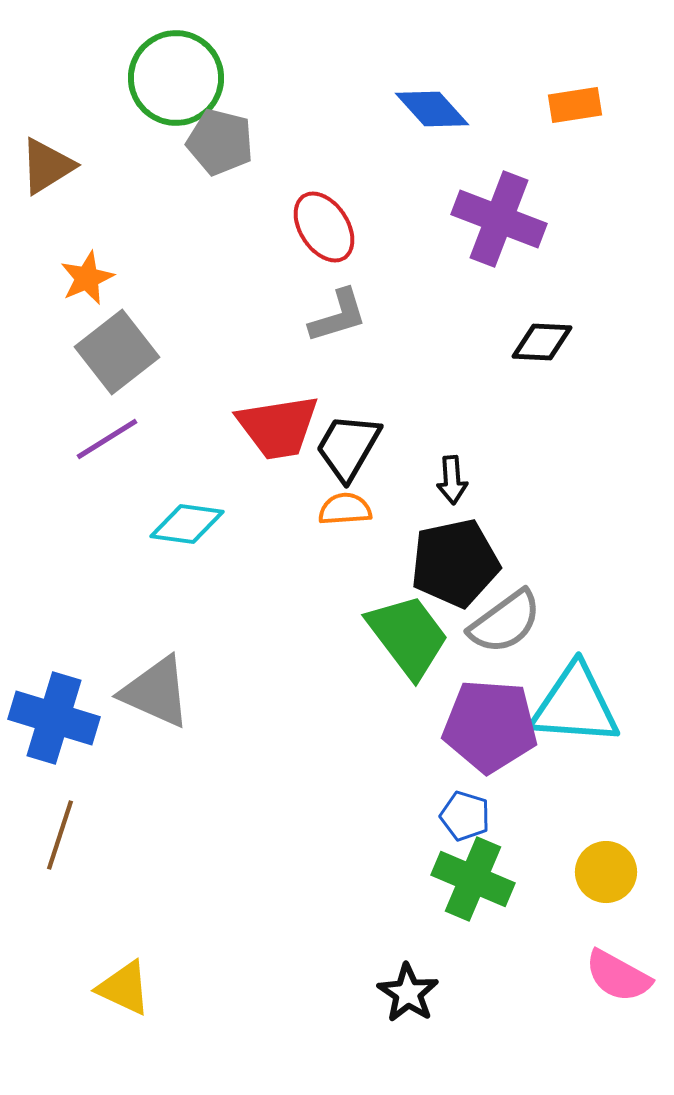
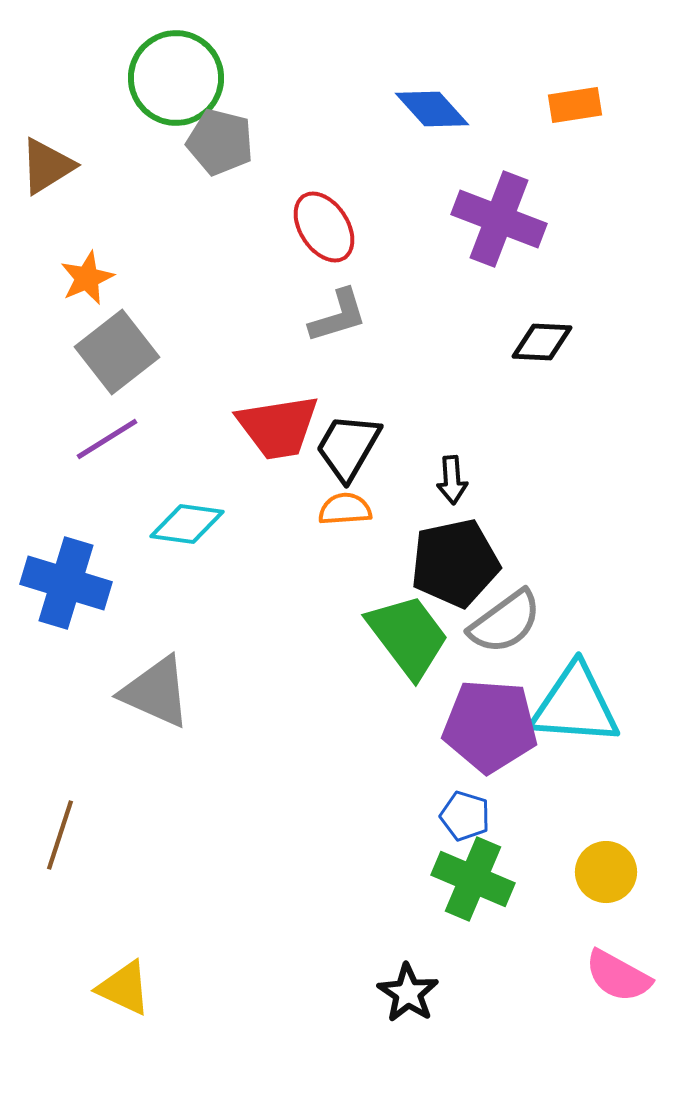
blue cross: moved 12 px right, 135 px up
